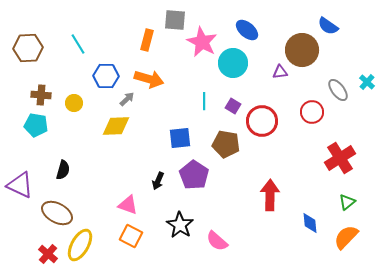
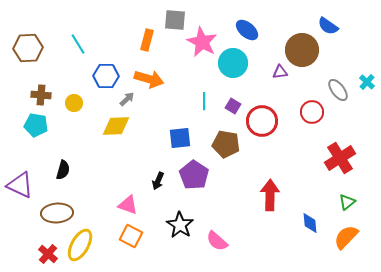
brown ellipse at (57, 213): rotated 32 degrees counterclockwise
